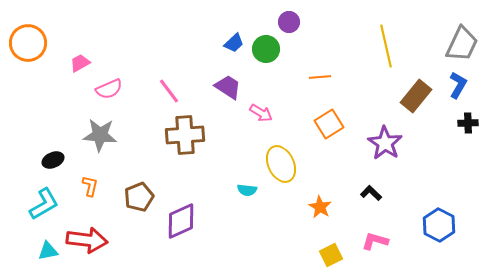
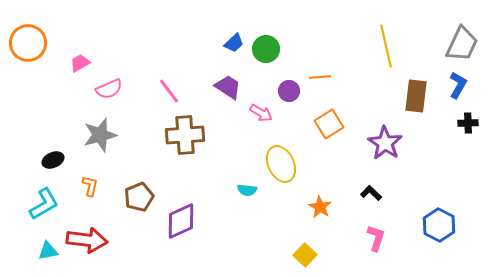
purple circle: moved 69 px down
brown rectangle: rotated 32 degrees counterclockwise
gray star: rotated 20 degrees counterclockwise
pink L-shape: moved 1 px right, 3 px up; rotated 92 degrees clockwise
yellow square: moved 26 px left; rotated 20 degrees counterclockwise
